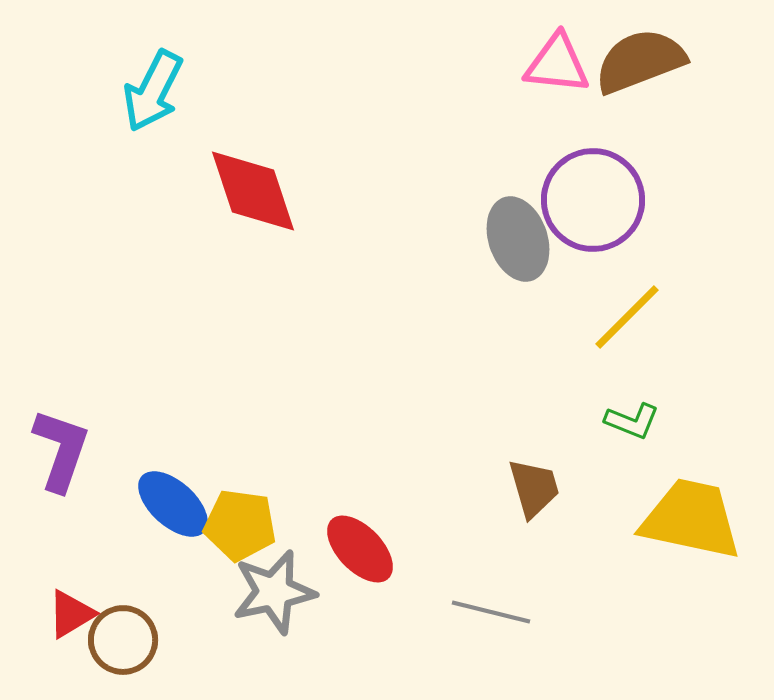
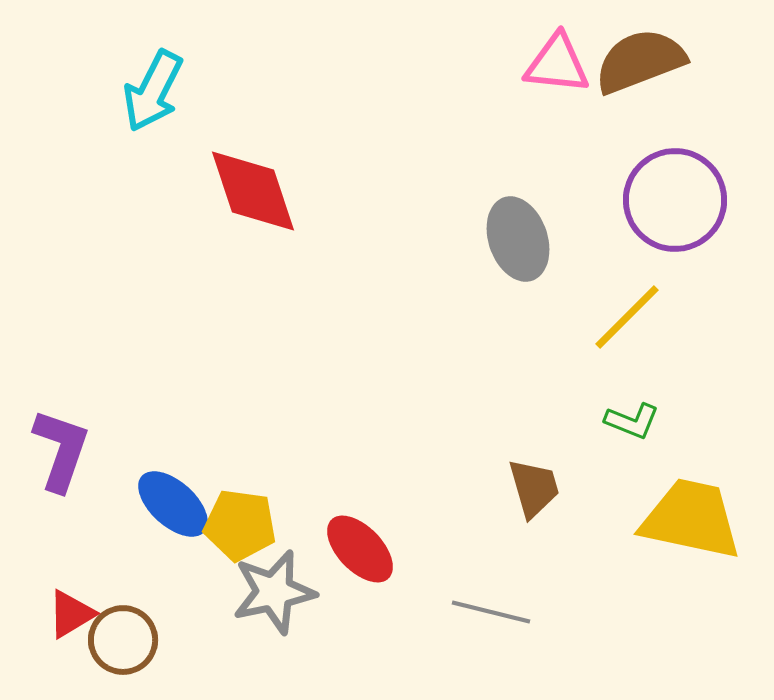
purple circle: moved 82 px right
